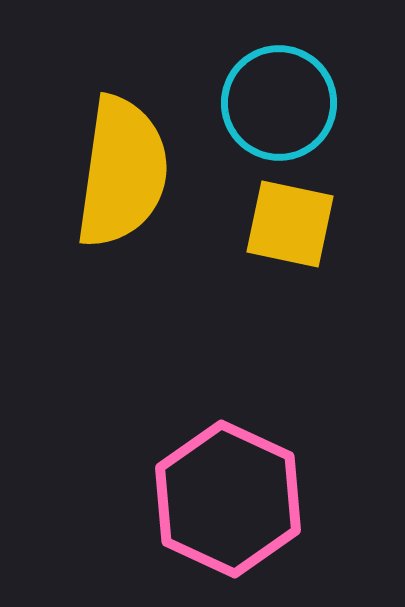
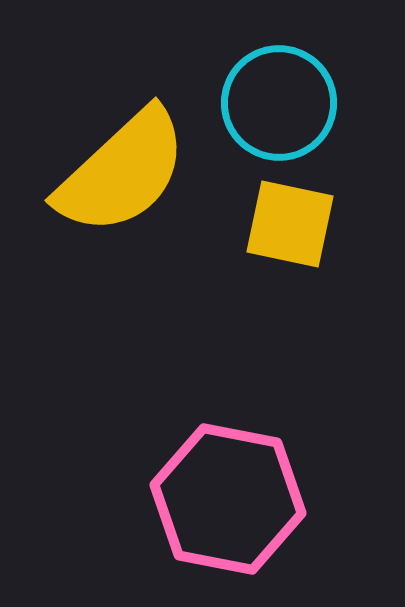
yellow semicircle: rotated 39 degrees clockwise
pink hexagon: rotated 14 degrees counterclockwise
